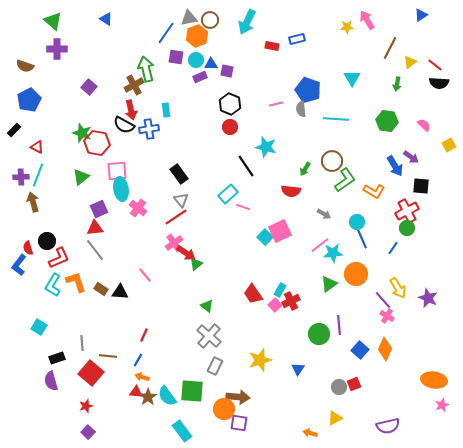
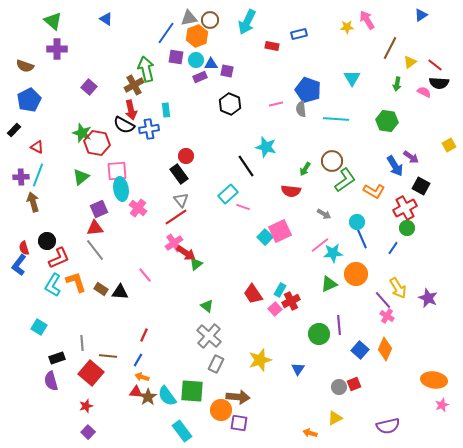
blue rectangle at (297, 39): moved 2 px right, 5 px up
pink semicircle at (424, 125): moved 33 px up; rotated 16 degrees counterclockwise
red circle at (230, 127): moved 44 px left, 29 px down
black square at (421, 186): rotated 24 degrees clockwise
red cross at (407, 211): moved 2 px left, 3 px up
red semicircle at (28, 248): moved 4 px left
green triangle at (329, 284): rotated 12 degrees clockwise
pink square at (275, 305): moved 4 px down
gray rectangle at (215, 366): moved 1 px right, 2 px up
orange circle at (224, 409): moved 3 px left, 1 px down
